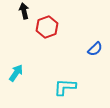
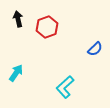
black arrow: moved 6 px left, 8 px down
cyan L-shape: rotated 45 degrees counterclockwise
